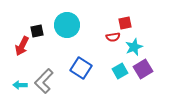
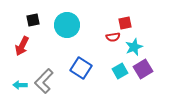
black square: moved 4 px left, 11 px up
